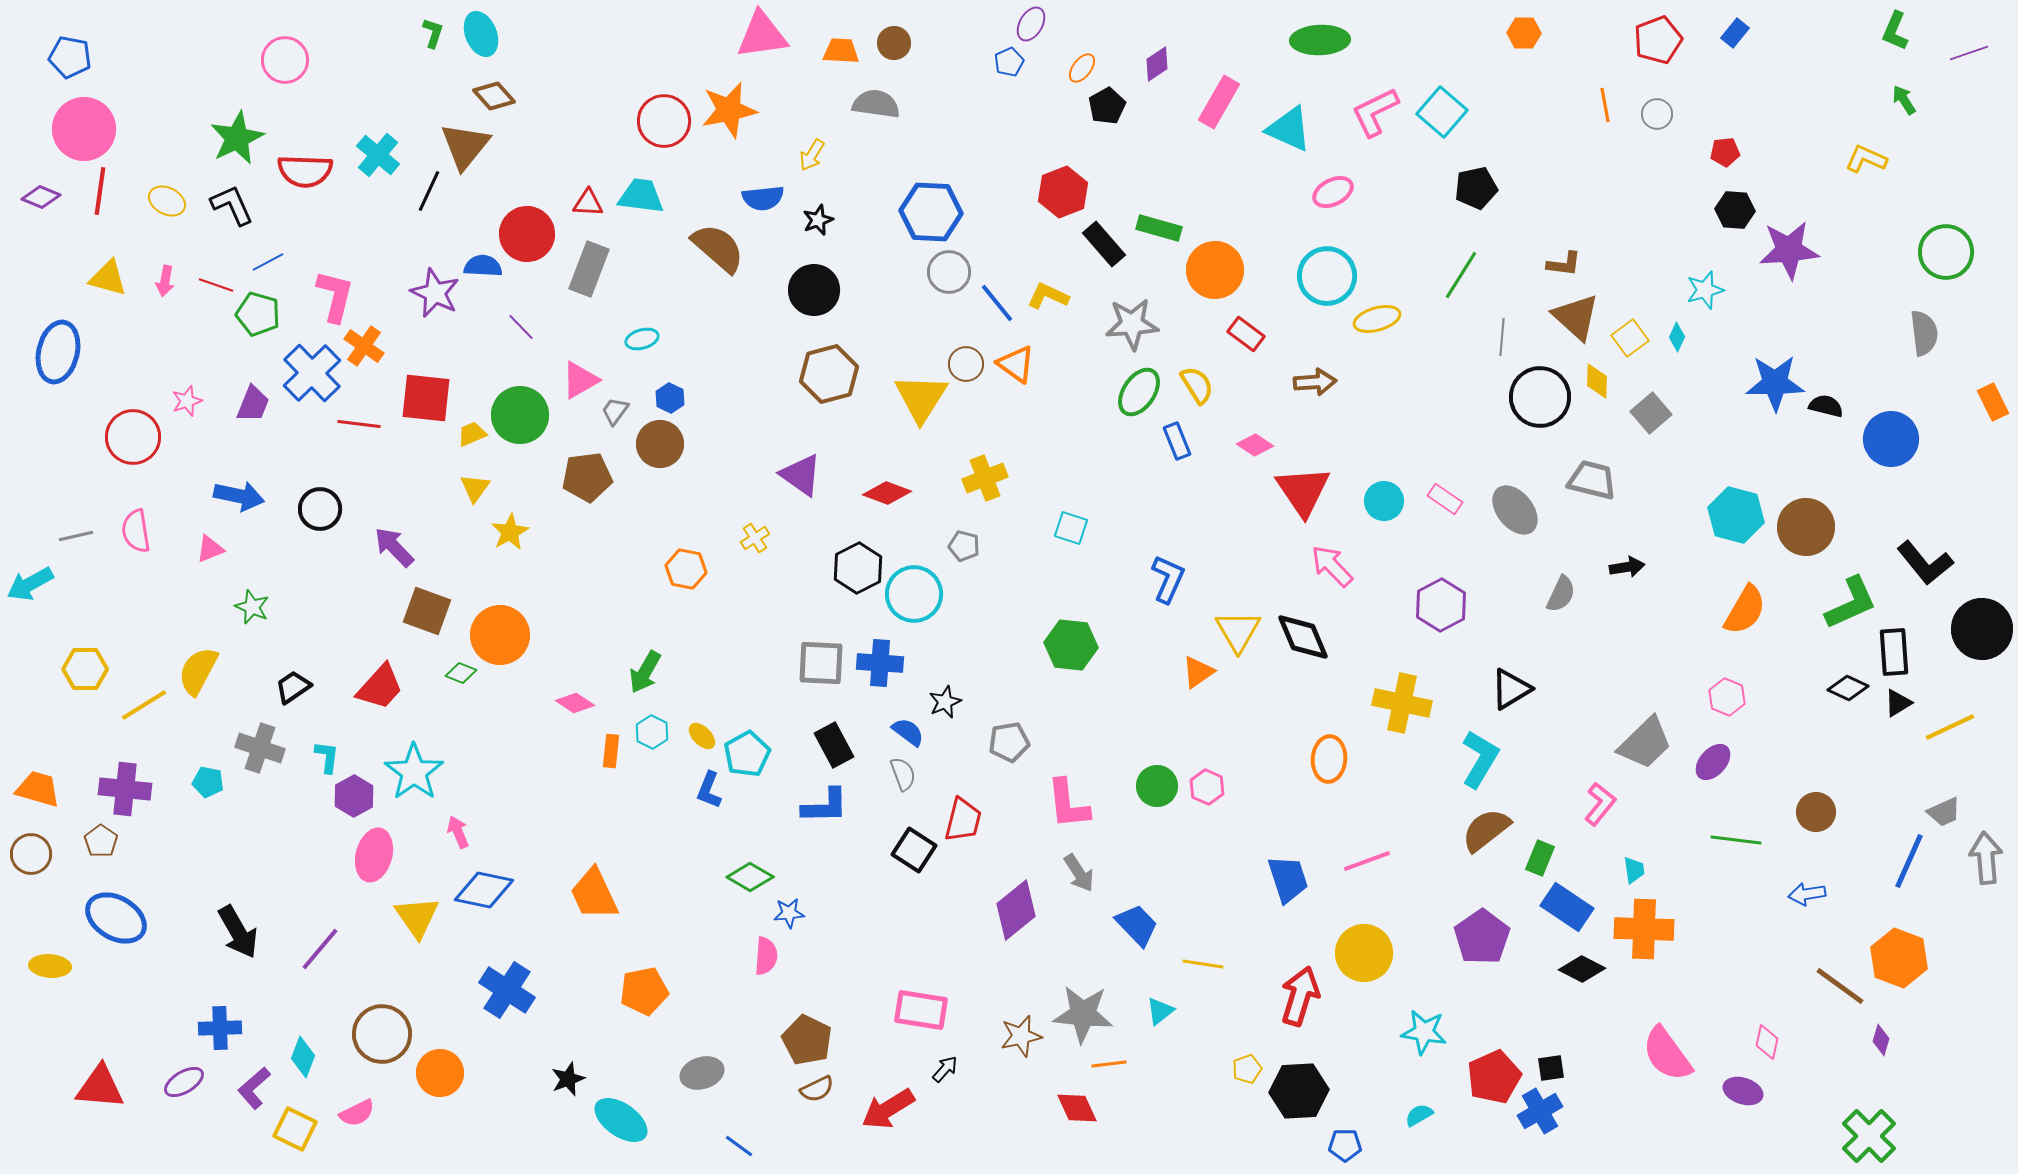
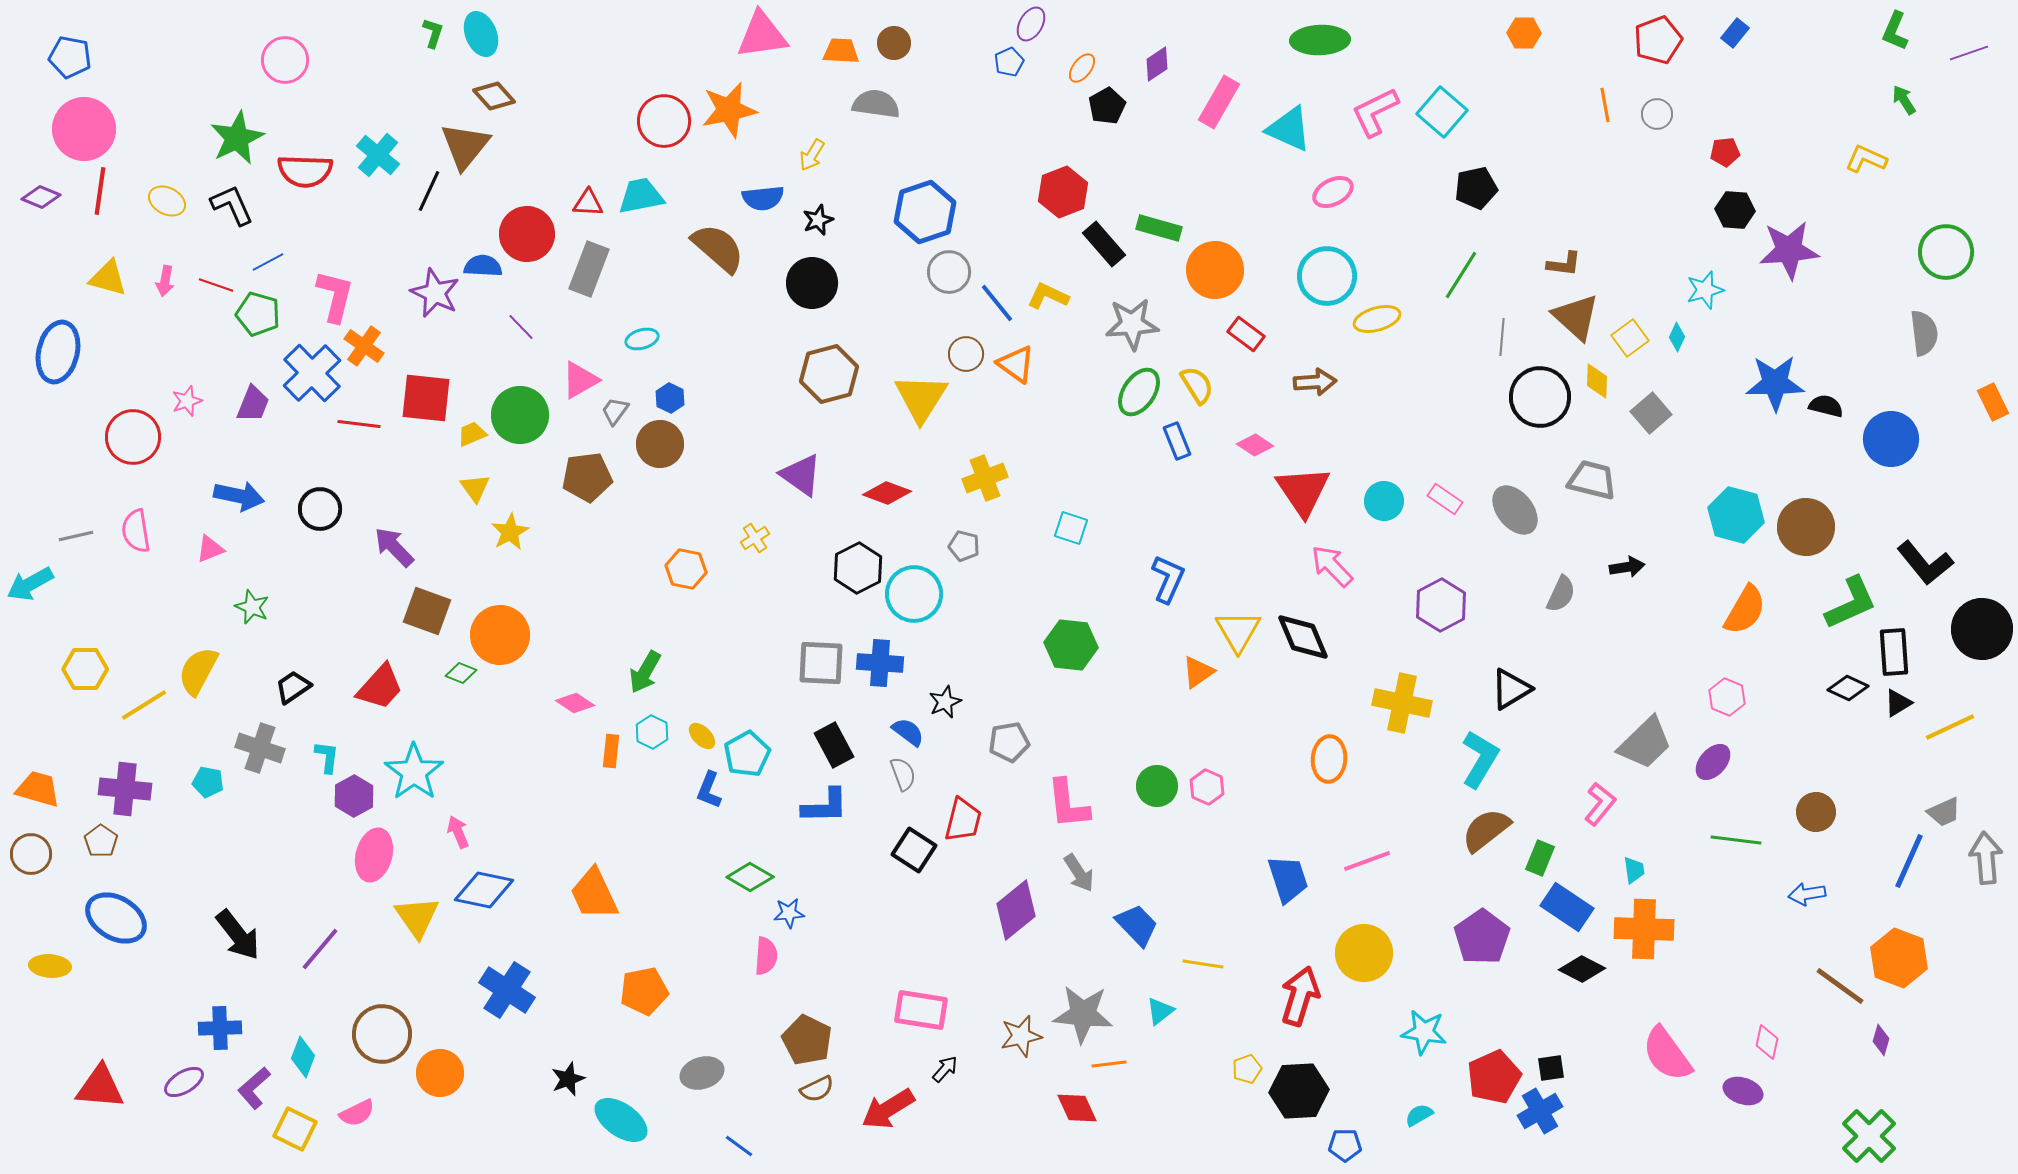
cyan trapezoid at (641, 196): rotated 18 degrees counterclockwise
blue hexagon at (931, 212): moved 6 px left; rotated 22 degrees counterclockwise
black circle at (814, 290): moved 2 px left, 7 px up
brown circle at (966, 364): moved 10 px up
yellow triangle at (475, 488): rotated 12 degrees counterclockwise
black arrow at (238, 932): moved 3 px down; rotated 8 degrees counterclockwise
